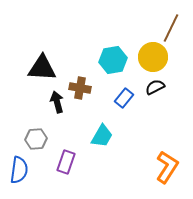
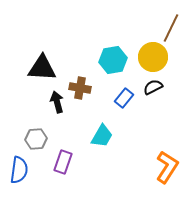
black semicircle: moved 2 px left
purple rectangle: moved 3 px left
